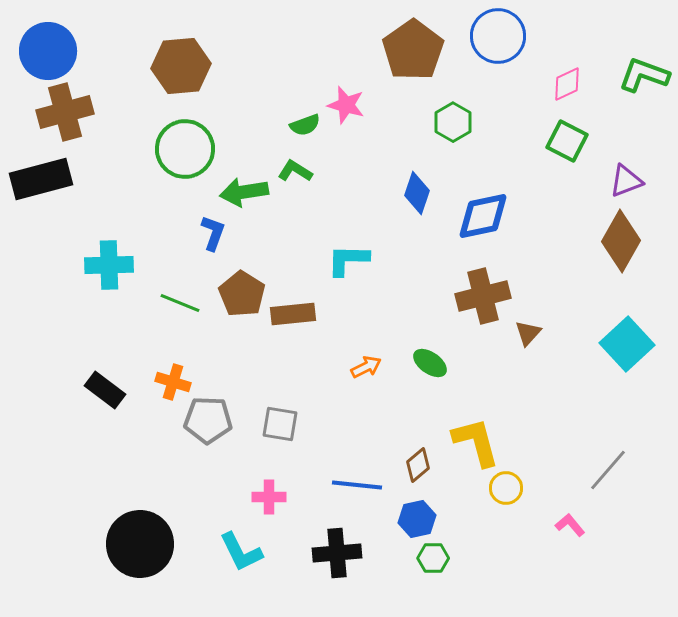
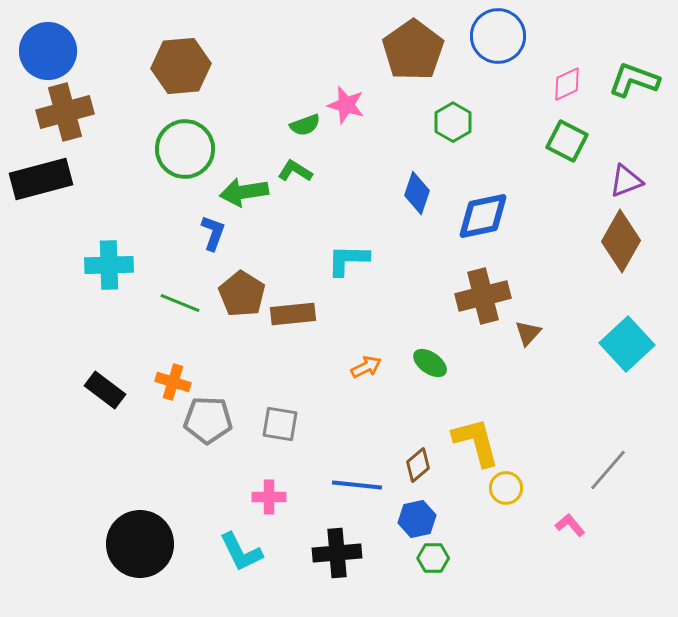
green L-shape at (644, 75): moved 10 px left, 5 px down
